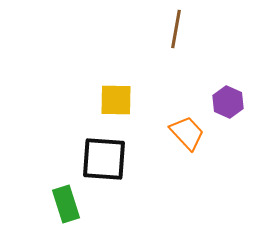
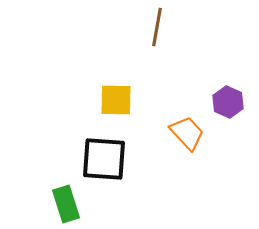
brown line: moved 19 px left, 2 px up
